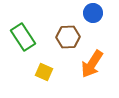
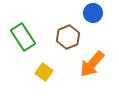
brown hexagon: rotated 20 degrees counterclockwise
orange arrow: rotated 8 degrees clockwise
yellow square: rotated 12 degrees clockwise
